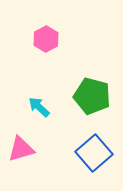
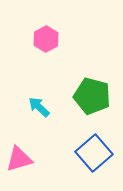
pink triangle: moved 2 px left, 10 px down
